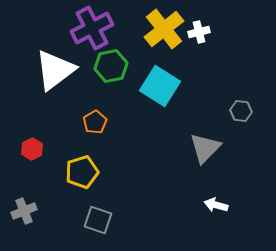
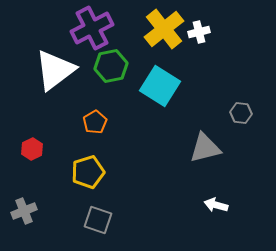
gray hexagon: moved 2 px down
gray triangle: rotated 32 degrees clockwise
yellow pentagon: moved 6 px right
